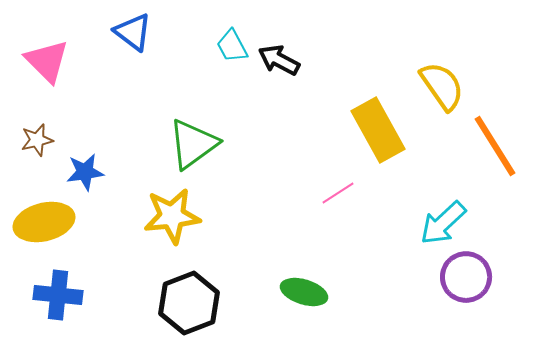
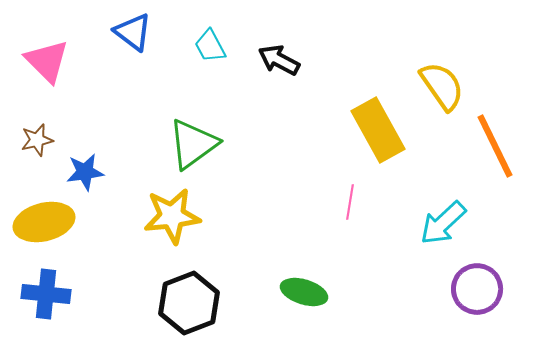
cyan trapezoid: moved 22 px left
orange line: rotated 6 degrees clockwise
pink line: moved 12 px right, 9 px down; rotated 48 degrees counterclockwise
purple circle: moved 11 px right, 12 px down
blue cross: moved 12 px left, 1 px up
